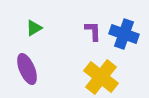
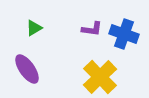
purple L-shape: moved 1 px left, 2 px up; rotated 100 degrees clockwise
purple ellipse: rotated 12 degrees counterclockwise
yellow cross: moved 1 px left; rotated 8 degrees clockwise
